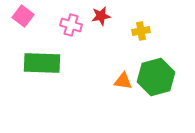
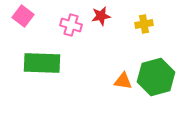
yellow cross: moved 3 px right, 7 px up
